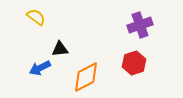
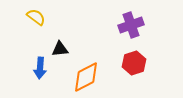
purple cross: moved 9 px left
blue arrow: rotated 60 degrees counterclockwise
